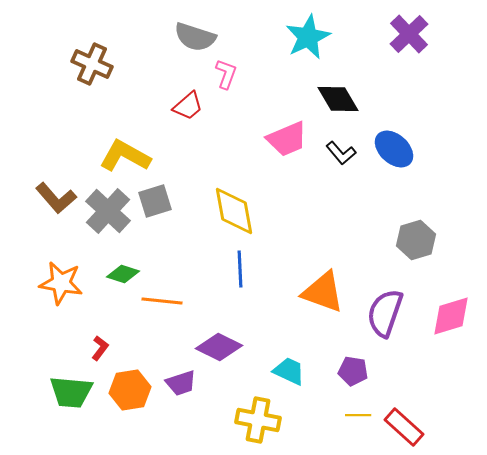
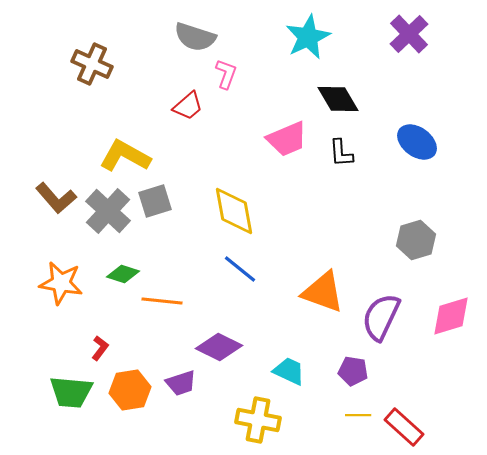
blue ellipse: moved 23 px right, 7 px up; rotated 6 degrees counterclockwise
black L-shape: rotated 36 degrees clockwise
blue line: rotated 48 degrees counterclockwise
purple semicircle: moved 4 px left, 4 px down; rotated 6 degrees clockwise
